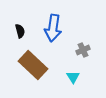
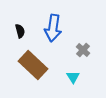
gray cross: rotated 24 degrees counterclockwise
